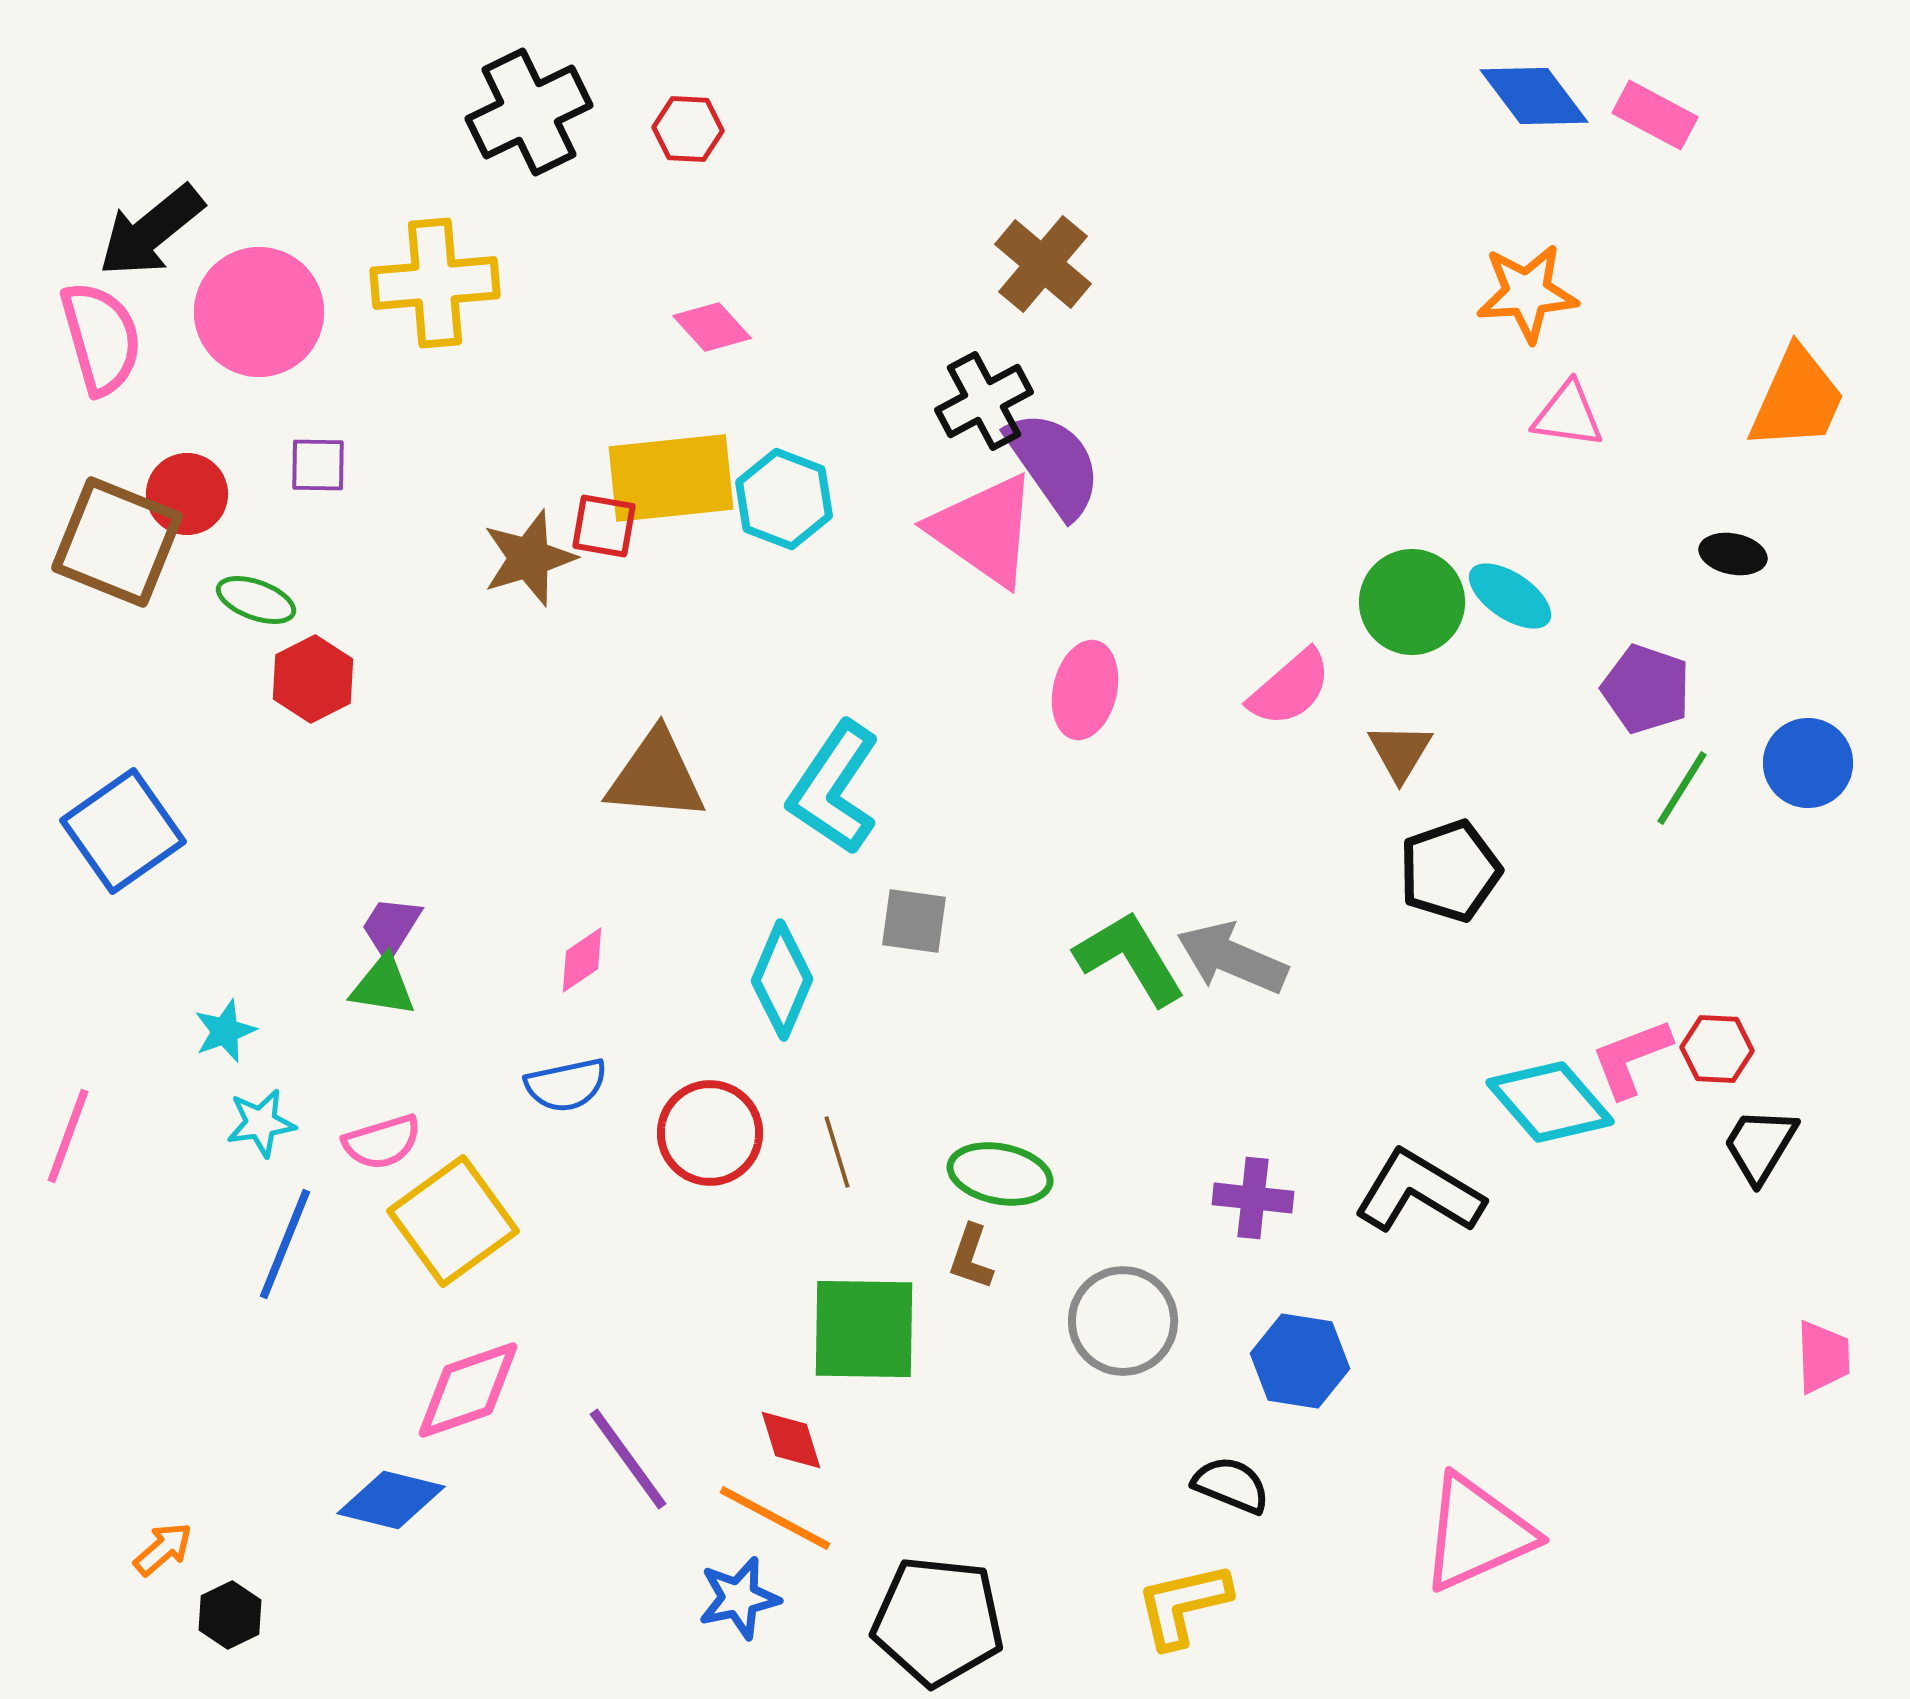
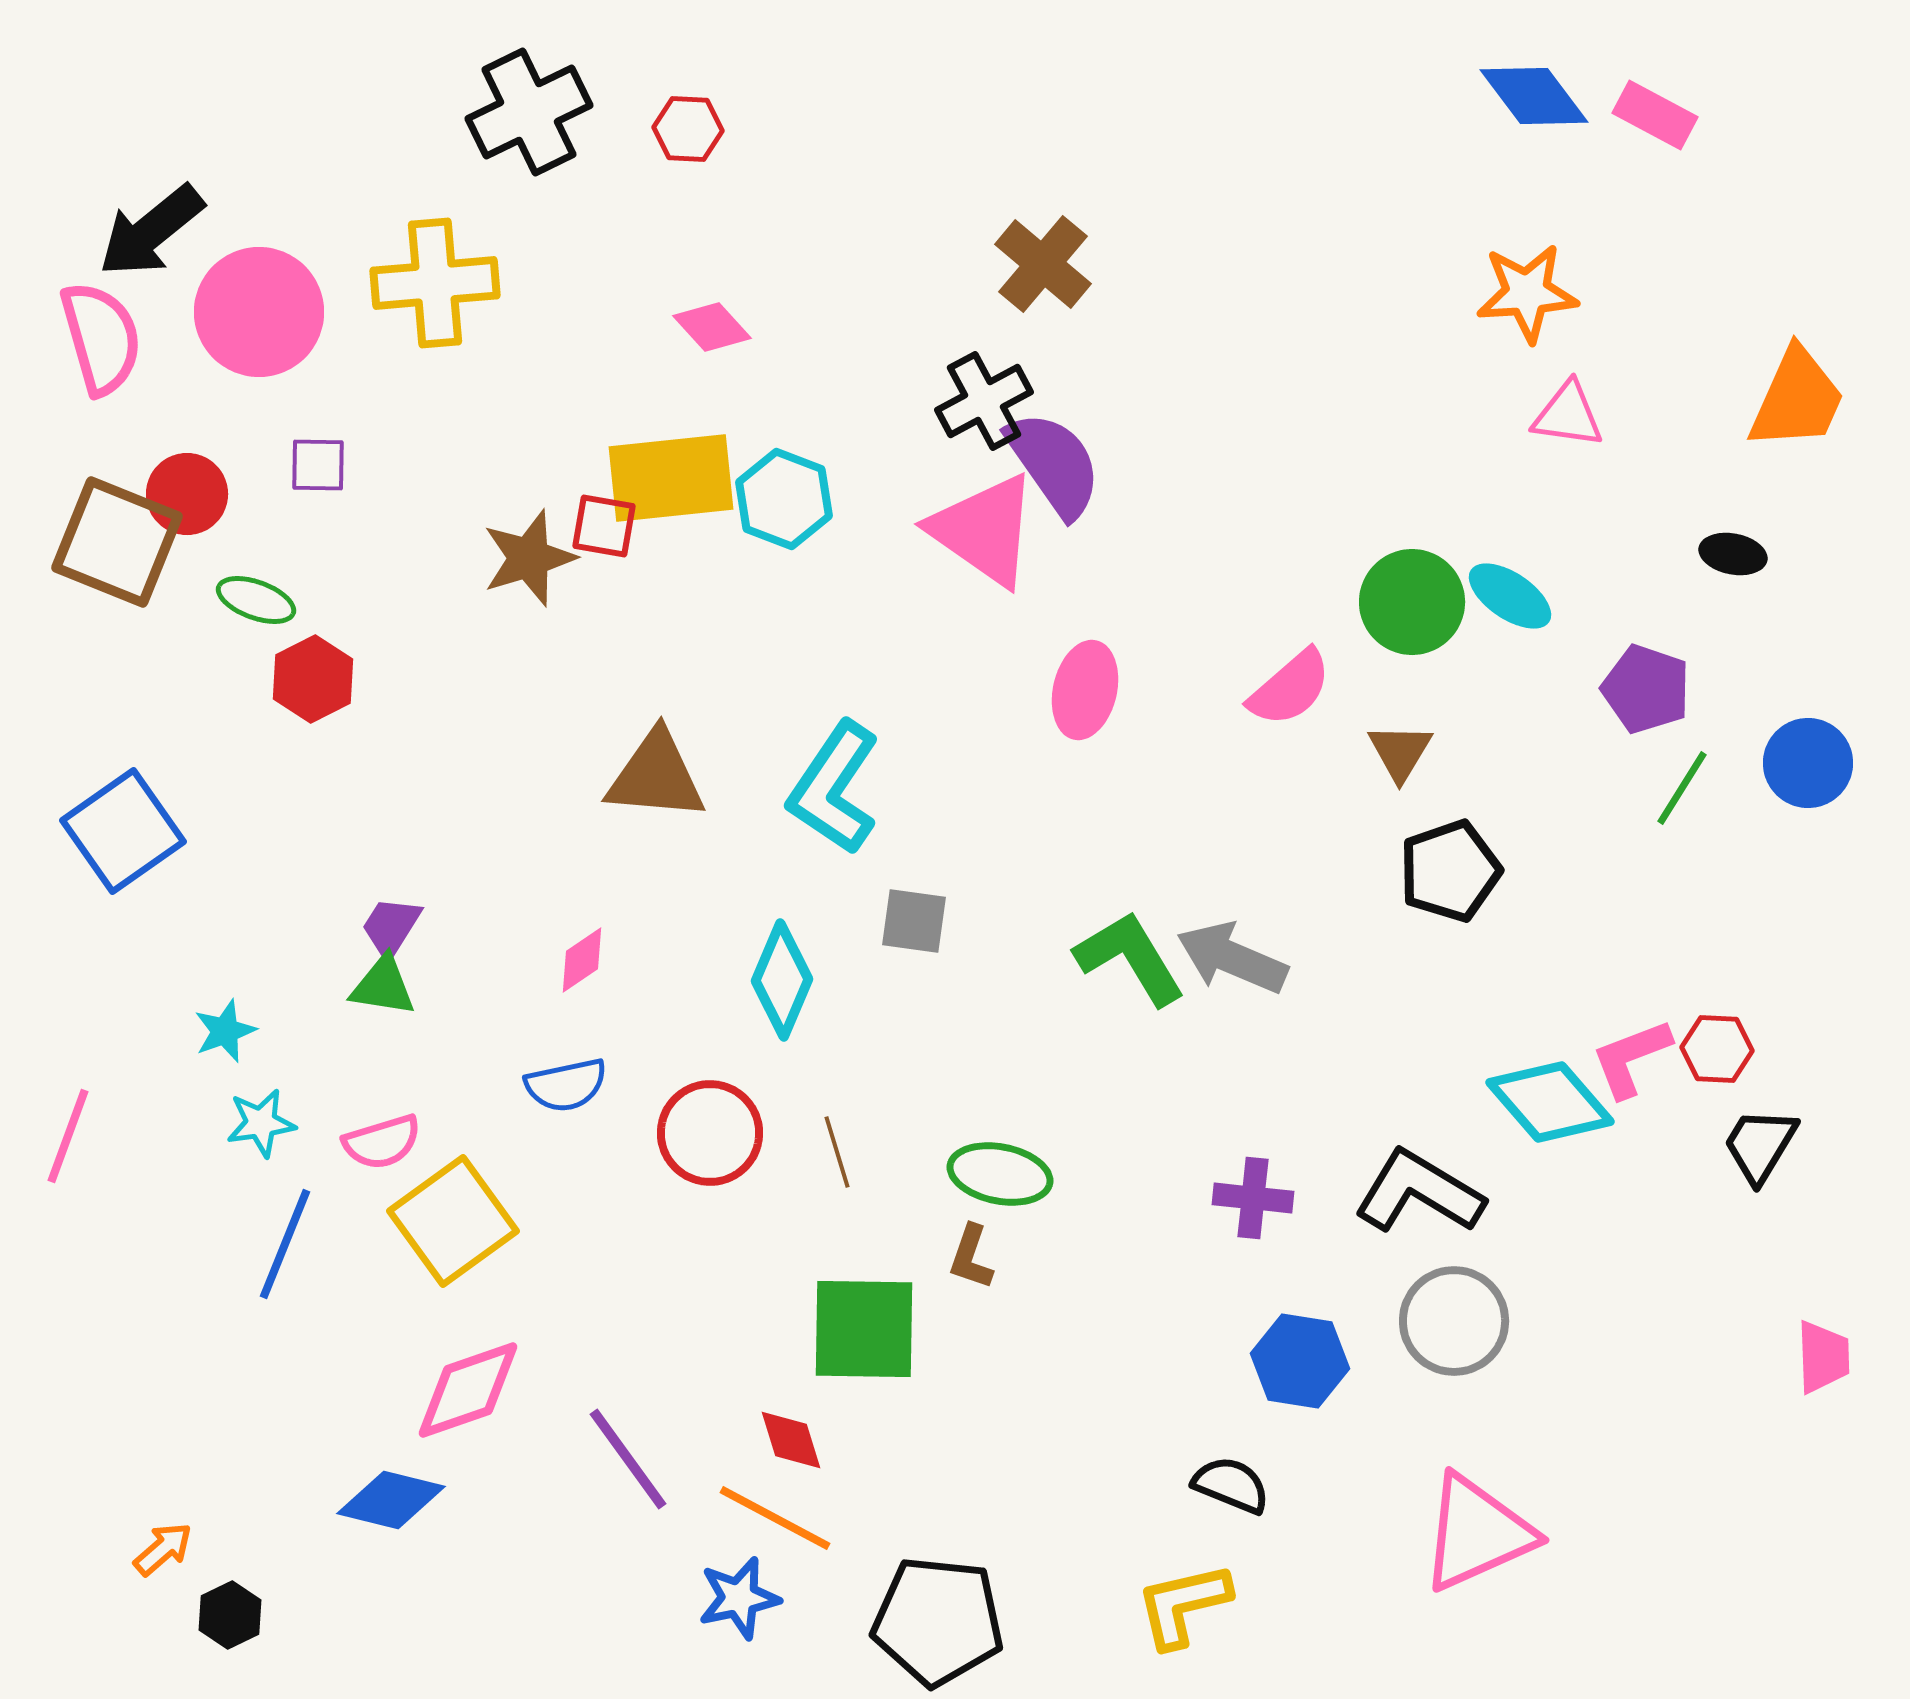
gray circle at (1123, 1321): moved 331 px right
